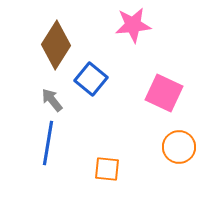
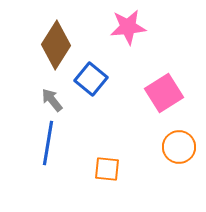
pink star: moved 5 px left, 2 px down
pink square: rotated 33 degrees clockwise
